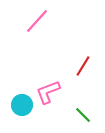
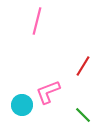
pink line: rotated 28 degrees counterclockwise
